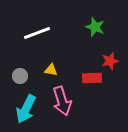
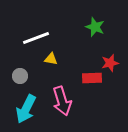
white line: moved 1 px left, 5 px down
red star: moved 2 px down
yellow triangle: moved 11 px up
